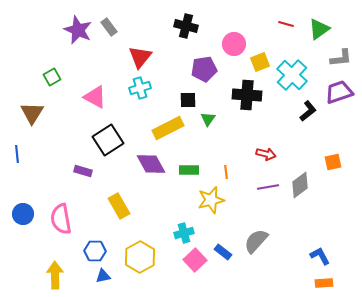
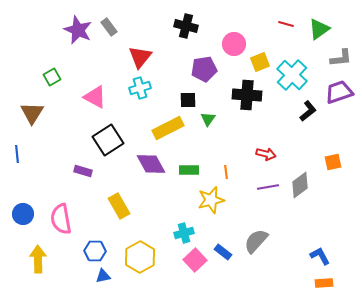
yellow arrow at (55, 275): moved 17 px left, 16 px up
